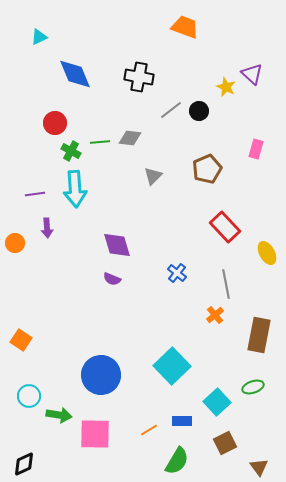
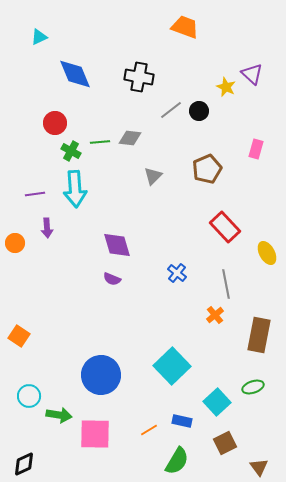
orange square at (21, 340): moved 2 px left, 4 px up
blue rectangle at (182, 421): rotated 12 degrees clockwise
